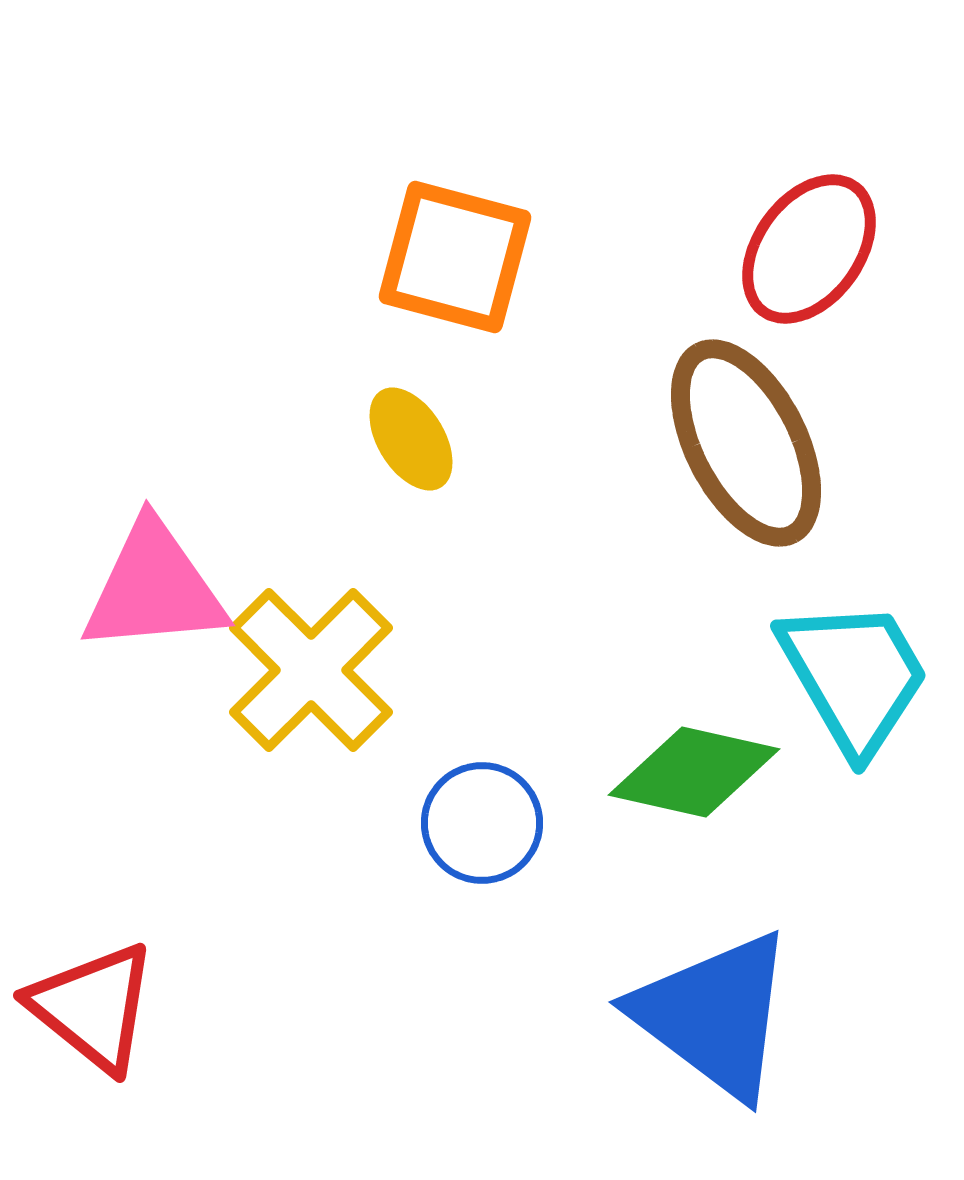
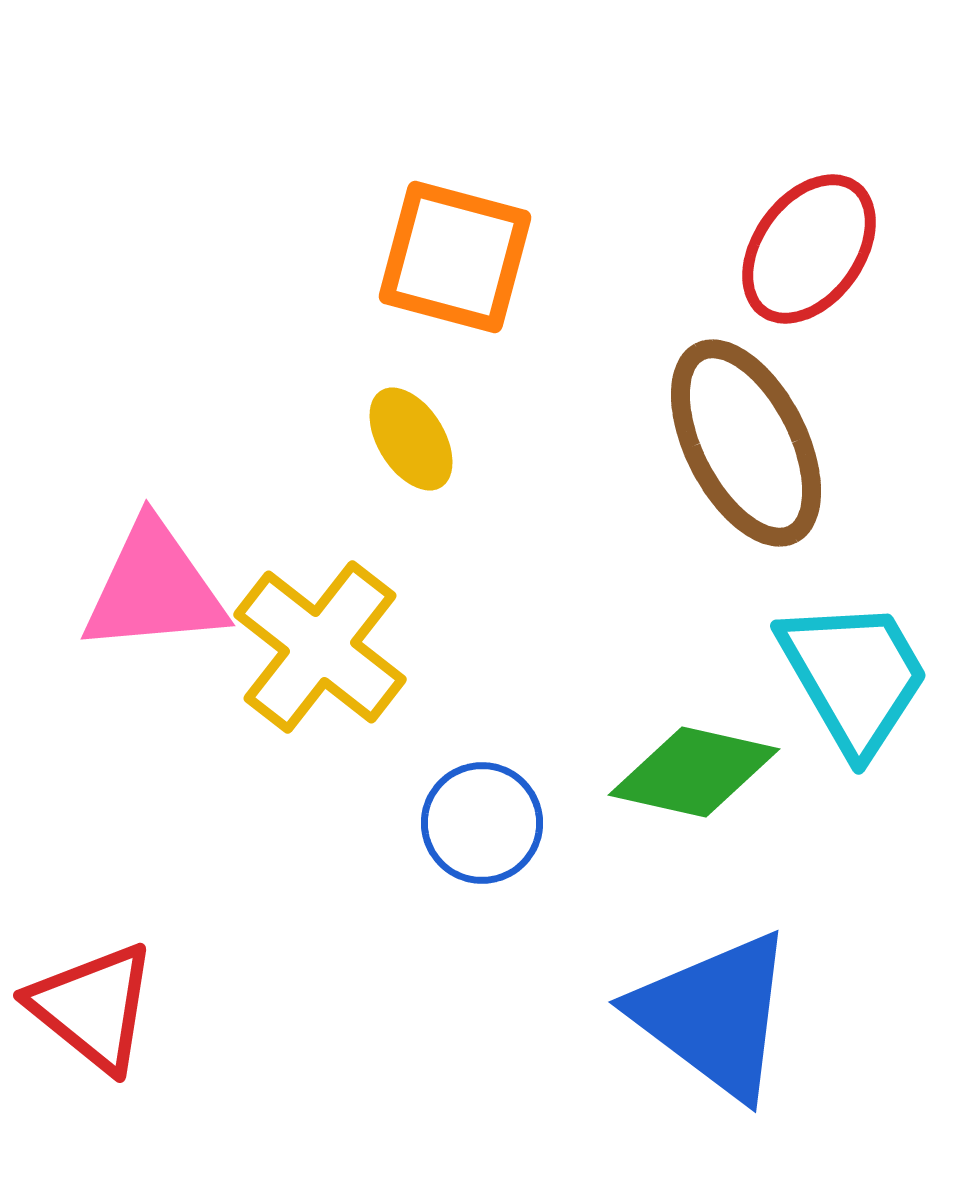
yellow cross: moved 9 px right, 23 px up; rotated 7 degrees counterclockwise
